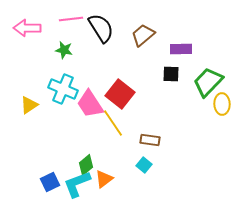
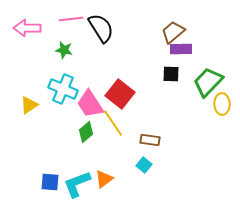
brown trapezoid: moved 30 px right, 3 px up
green diamond: moved 33 px up
blue square: rotated 30 degrees clockwise
